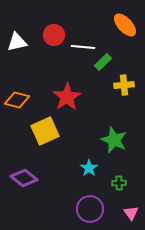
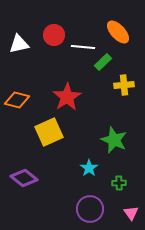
orange ellipse: moved 7 px left, 7 px down
white triangle: moved 2 px right, 2 px down
yellow square: moved 4 px right, 1 px down
